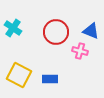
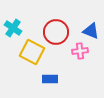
pink cross: rotated 21 degrees counterclockwise
yellow square: moved 13 px right, 23 px up
